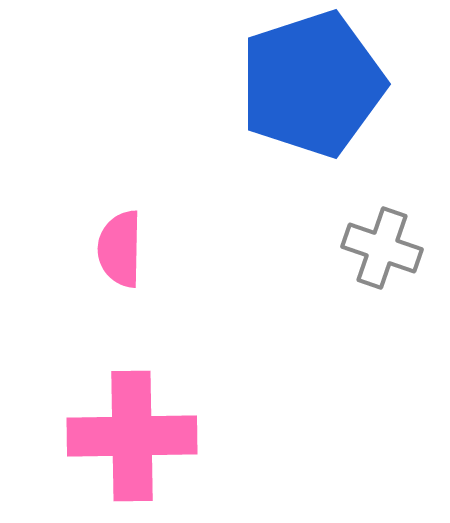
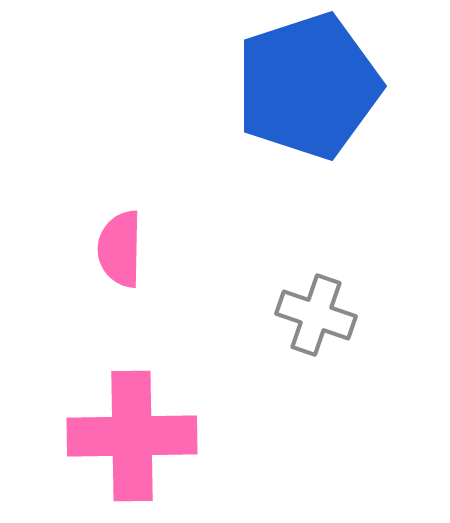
blue pentagon: moved 4 px left, 2 px down
gray cross: moved 66 px left, 67 px down
